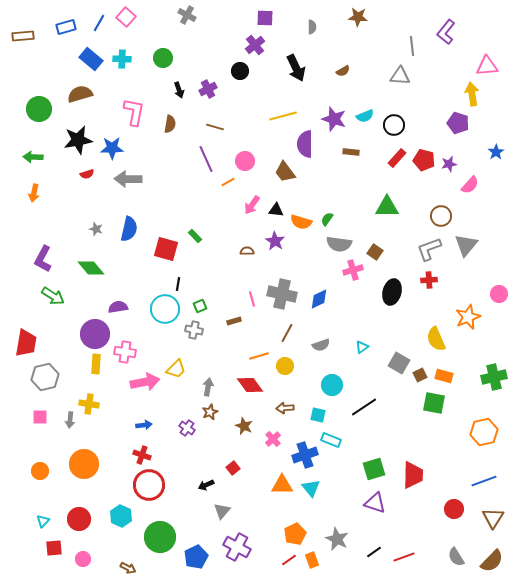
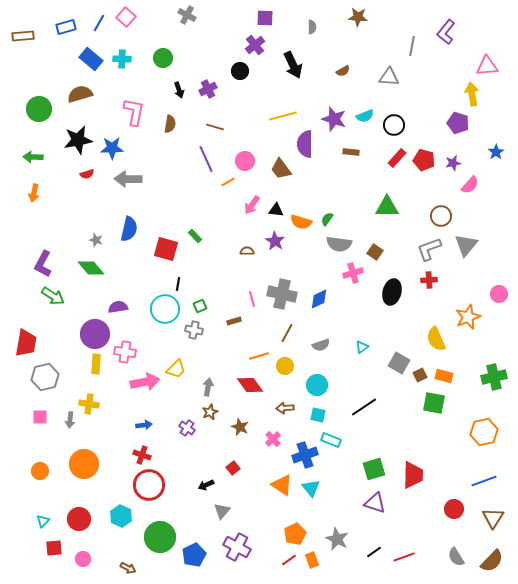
gray line at (412, 46): rotated 18 degrees clockwise
black arrow at (296, 68): moved 3 px left, 3 px up
gray triangle at (400, 76): moved 11 px left, 1 px down
purple star at (449, 164): moved 4 px right, 1 px up
brown trapezoid at (285, 172): moved 4 px left, 3 px up
gray star at (96, 229): moved 11 px down
purple L-shape at (43, 259): moved 5 px down
pink cross at (353, 270): moved 3 px down
cyan circle at (332, 385): moved 15 px left
brown star at (244, 426): moved 4 px left, 1 px down
orange triangle at (282, 485): rotated 35 degrees clockwise
blue pentagon at (196, 557): moved 2 px left, 2 px up
